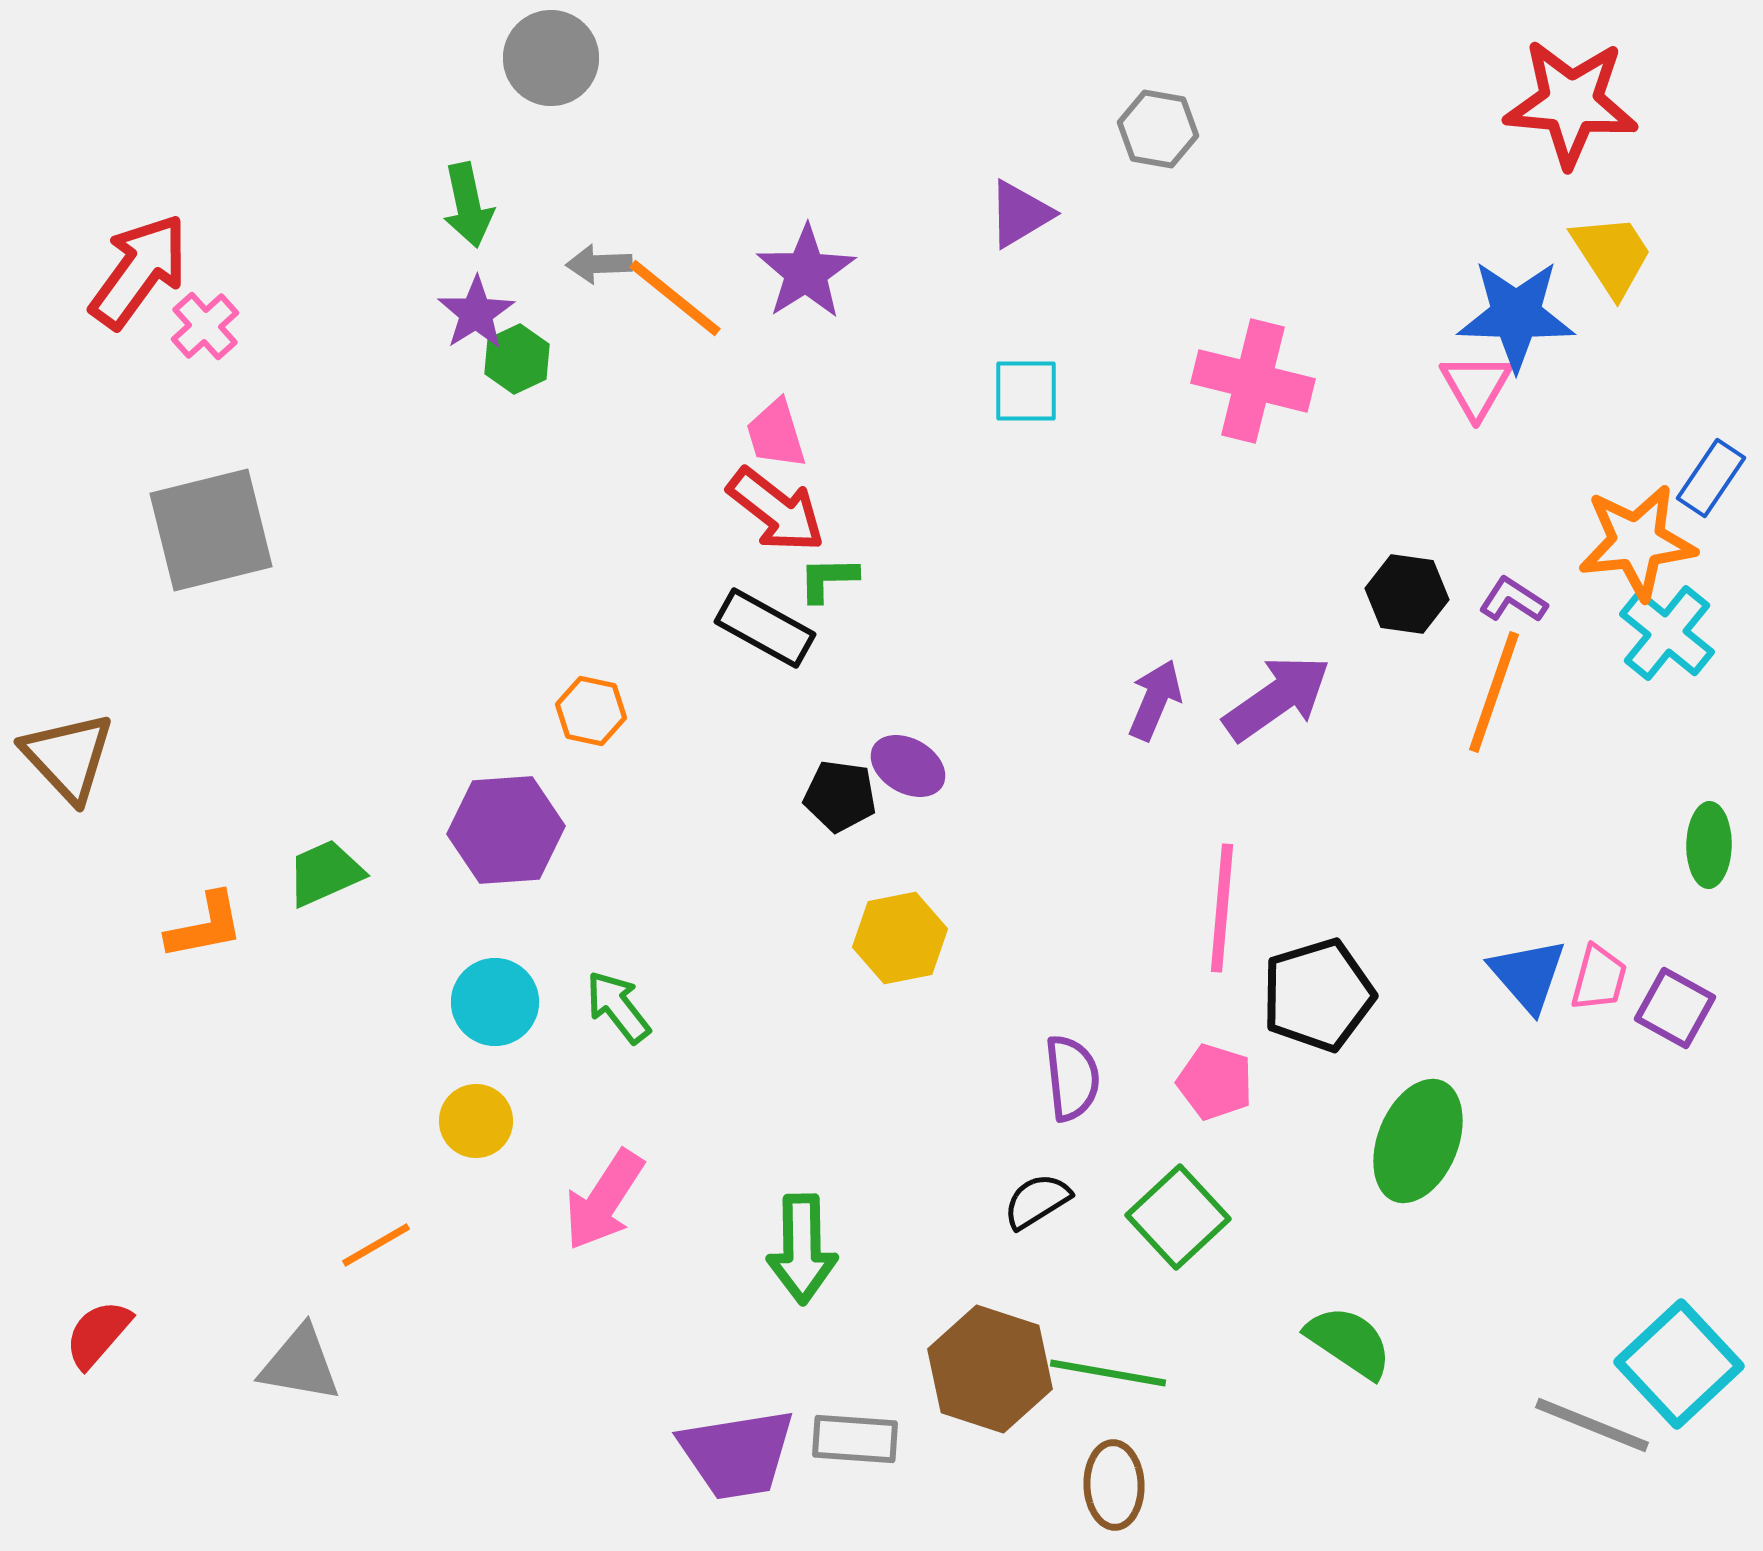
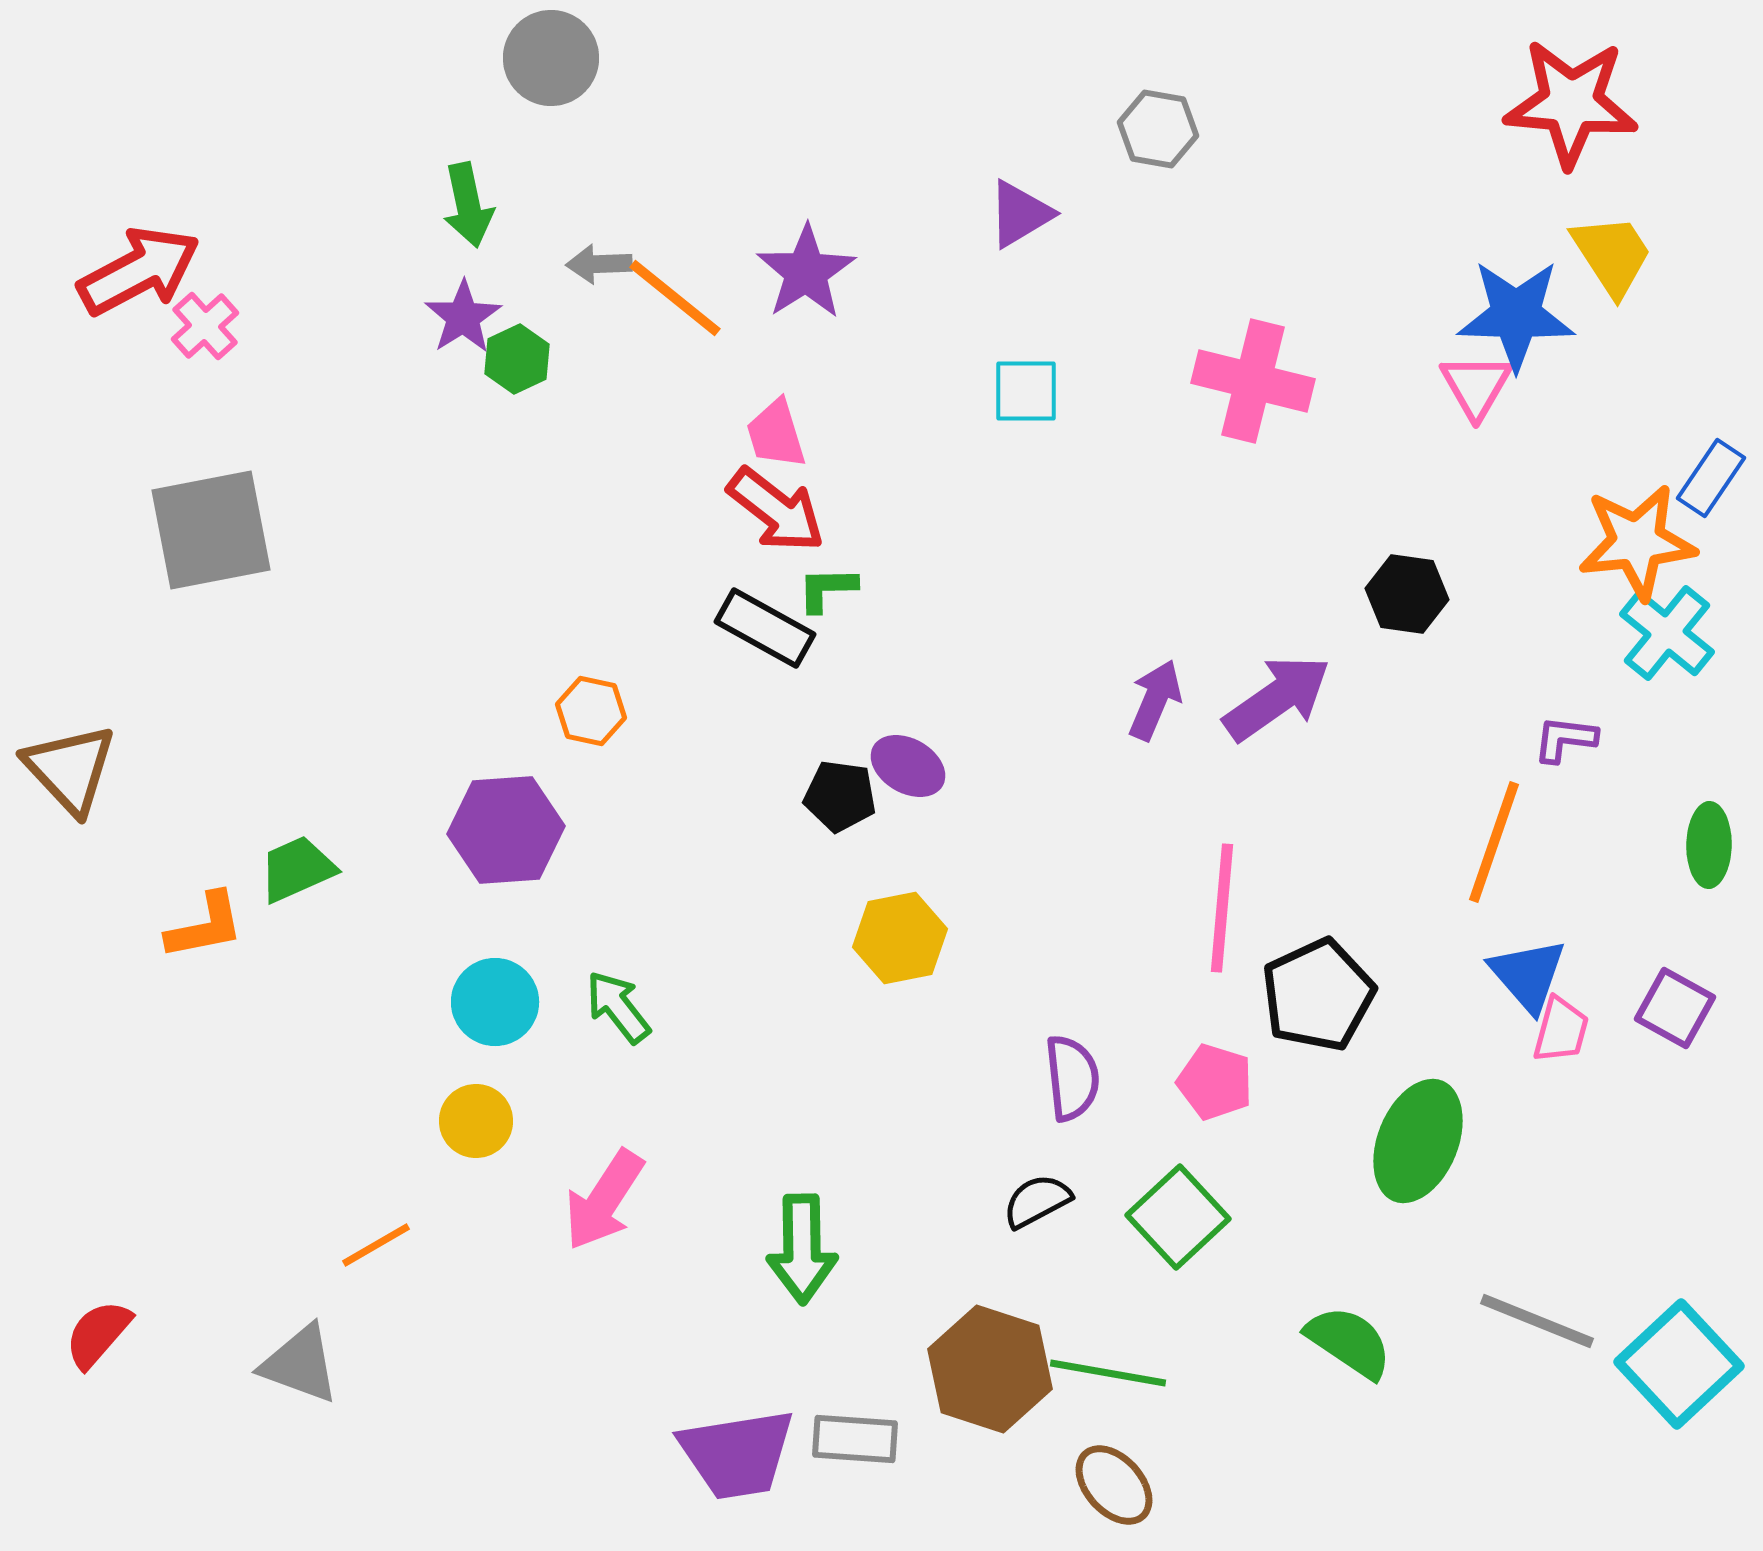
red arrow at (139, 271): rotated 26 degrees clockwise
purple star at (476, 313): moved 13 px left, 4 px down
gray square at (211, 530): rotated 3 degrees clockwise
green L-shape at (828, 579): moved 1 px left, 10 px down
purple L-shape at (1513, 600): moved 52 px right, 139 px down; rotated 26 degrees counterclockwise
orange line at (1494, 692): moved 150 px down
brown triangle at (68, 757): moved 2 px right, 12 px down
green trapezoid at (325, 873): moved 28 px left, 4 px up
pink trapezoid at (1599, 978): moved 38 px left, 52 px down
black pentagon at (1318, 995): rotated 8 degrees counterclockwise
black semicircle at (1037, 1201): rotated 4 degrees clockwise
gray triangle at (300, 1364): rotated 10 degrees clockwise
gray line at (1592, 1425): moved 55 px left, 104 px up
brown ellipse at (1114, 1485): rotated 40 degrees counterclockwise
